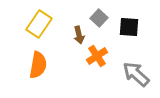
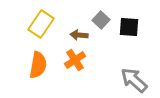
gray square: moved 2 px right, 2 px down
yellow rectangle: moved 2 px right
brown arrow: rotated 108 degrees clockwise
orange cross: moved 22 px left, 4 px down
gray arrow: moved 2 px left, 6 px down
